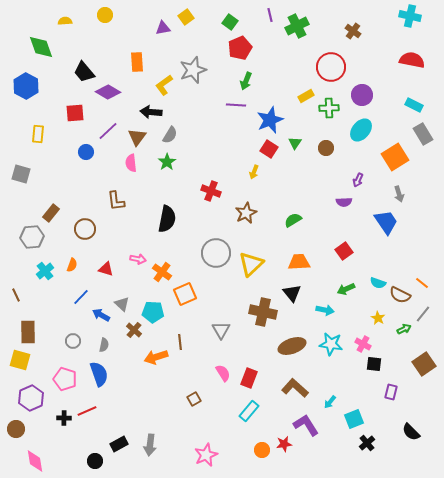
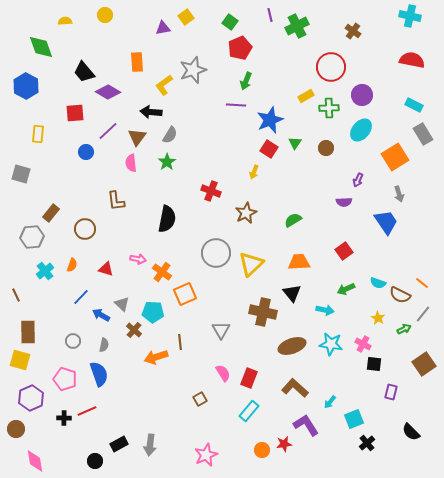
brown square at (194, 399): moved 6 px right
